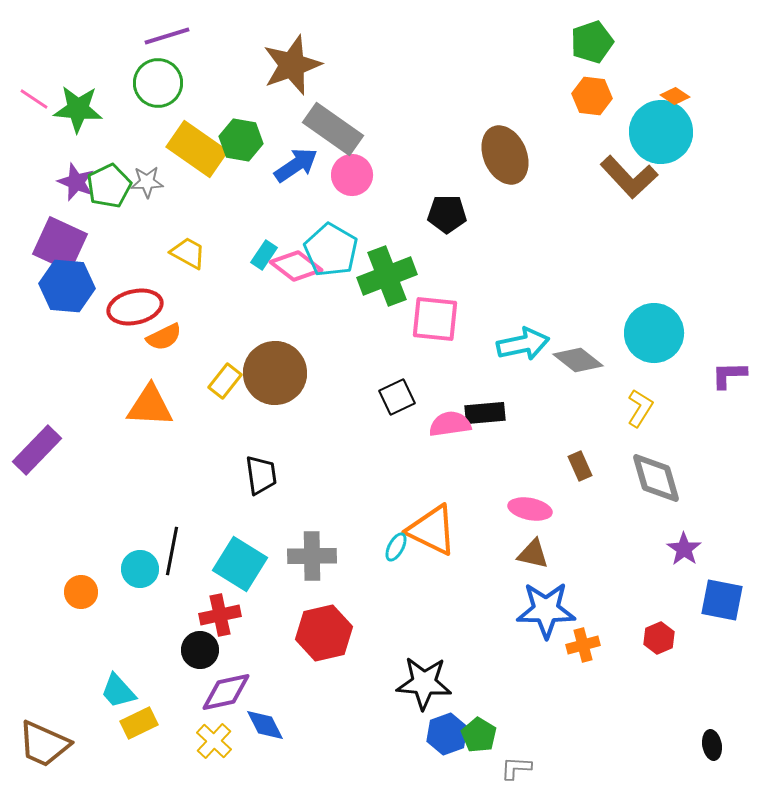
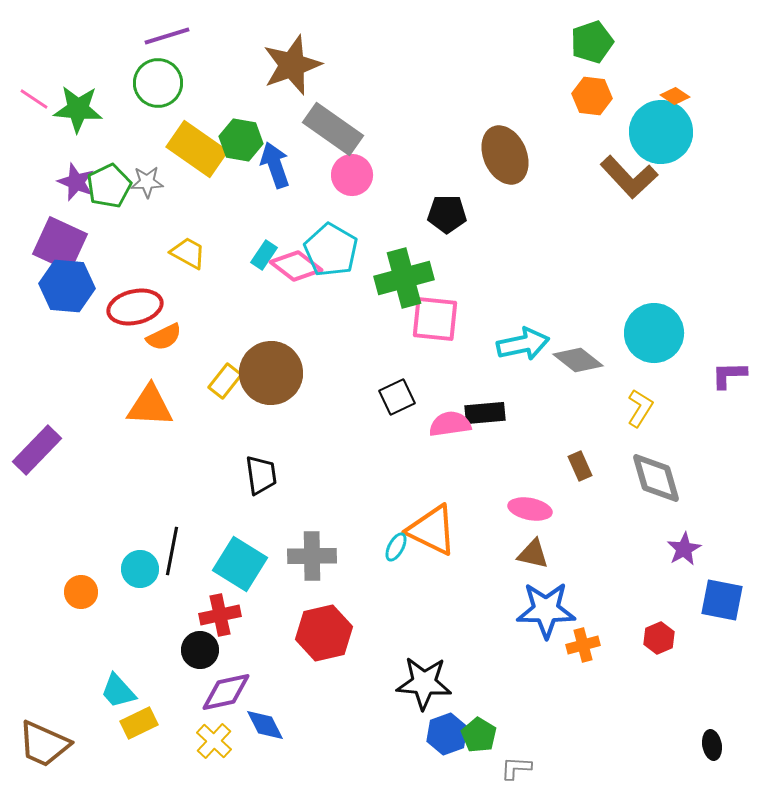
blue arrow at (296, 165): moved 21 px left; rotated 75 degrees counterclockwise
green cross at (387, 276): moved 17 px right, 2 px down; rotated 6 degrees clockwise
brown circle at (275, 373): moved 4 px left
purple star at (684, 549): rotated 8 degrees clockwise
